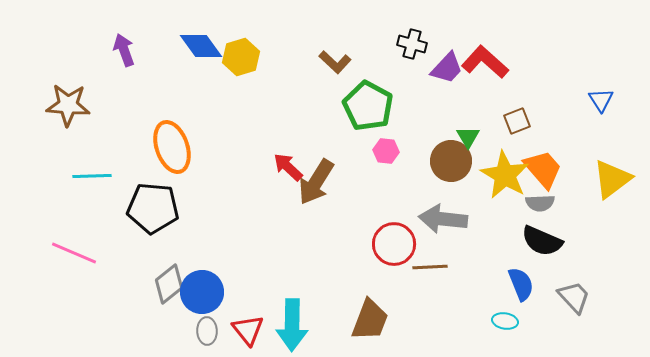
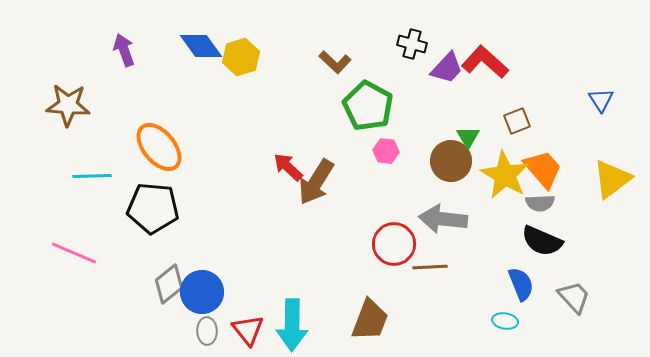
orange ellipse: moved 13 px left; rotated 21 degrees counterclockwise
